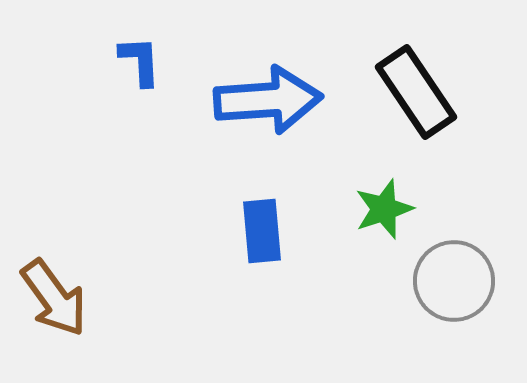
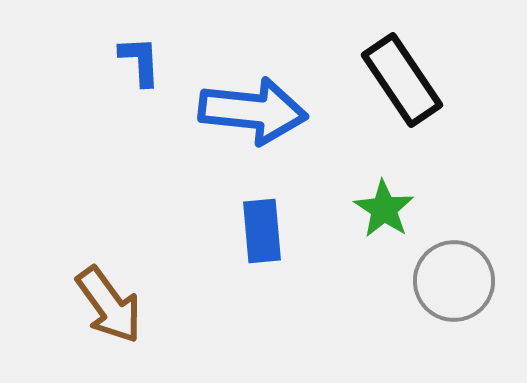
black rectangle: moved 14 px left, 12 px up
blue arrow: moved 15 px left, 11 px down; rotated 10 degrees clockwise
green star: rotated 20 degrees counterclockwise
brown arrow: moved 55 px right, 7 px down
